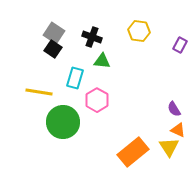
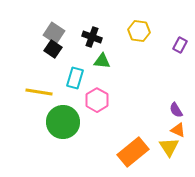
purple semicircle: moved 2 px right, 1 px down
